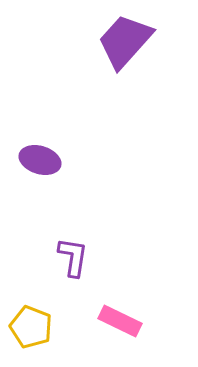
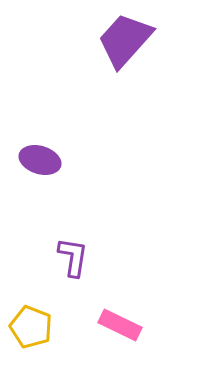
purple trapezoid: moved 1 px up
pink rectangle: moved 4 px down
